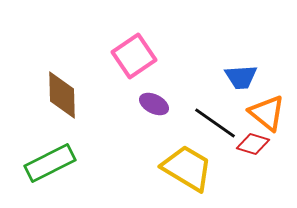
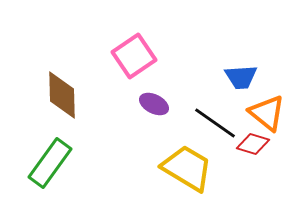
green rectangle: rotated 27 degrees counterclockwise
